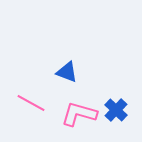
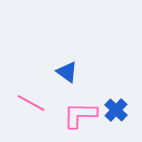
blue triangle: rotated 15 degrees clockwise
pink L-shape: moved 1 px right, 1 px down; rotated 15 degrees counterclockwise
